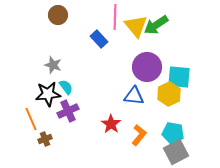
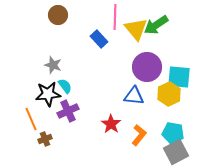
yellow triangle: moved 3 px down
cyan semicircle: moved 1 px left, 1 px up
